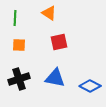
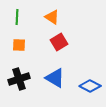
orange triangle: moved 3 px right, 4 px down
green line: moved 2 px right, 1 px up
red square: rotated 18 degrees counterclockwise
blue triangle: rotated 20 degrees clockwise
